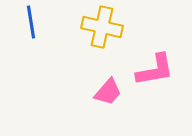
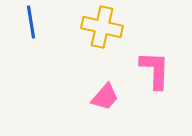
pink L-shape: rotated 78 degrees counterclockwise
pink trapezoid: moved 3 px left, 5 px down
